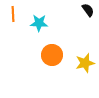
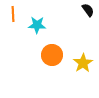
cyan star: moved 2 px left, 2 px down
yellow star: moved 2 px left; rotated 18 degrees counterclockwise
